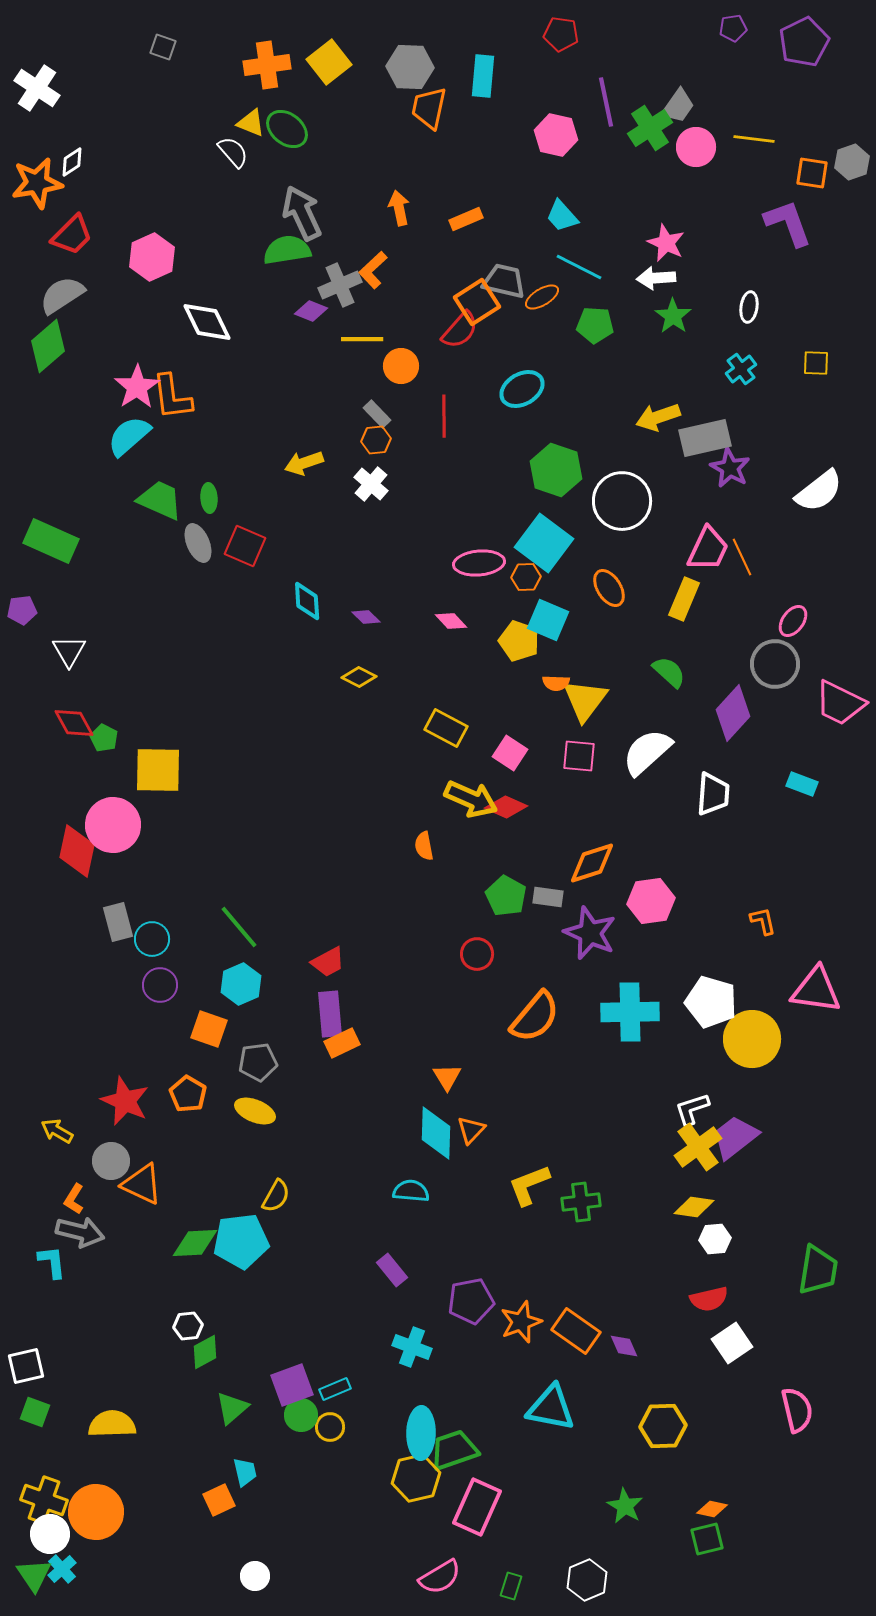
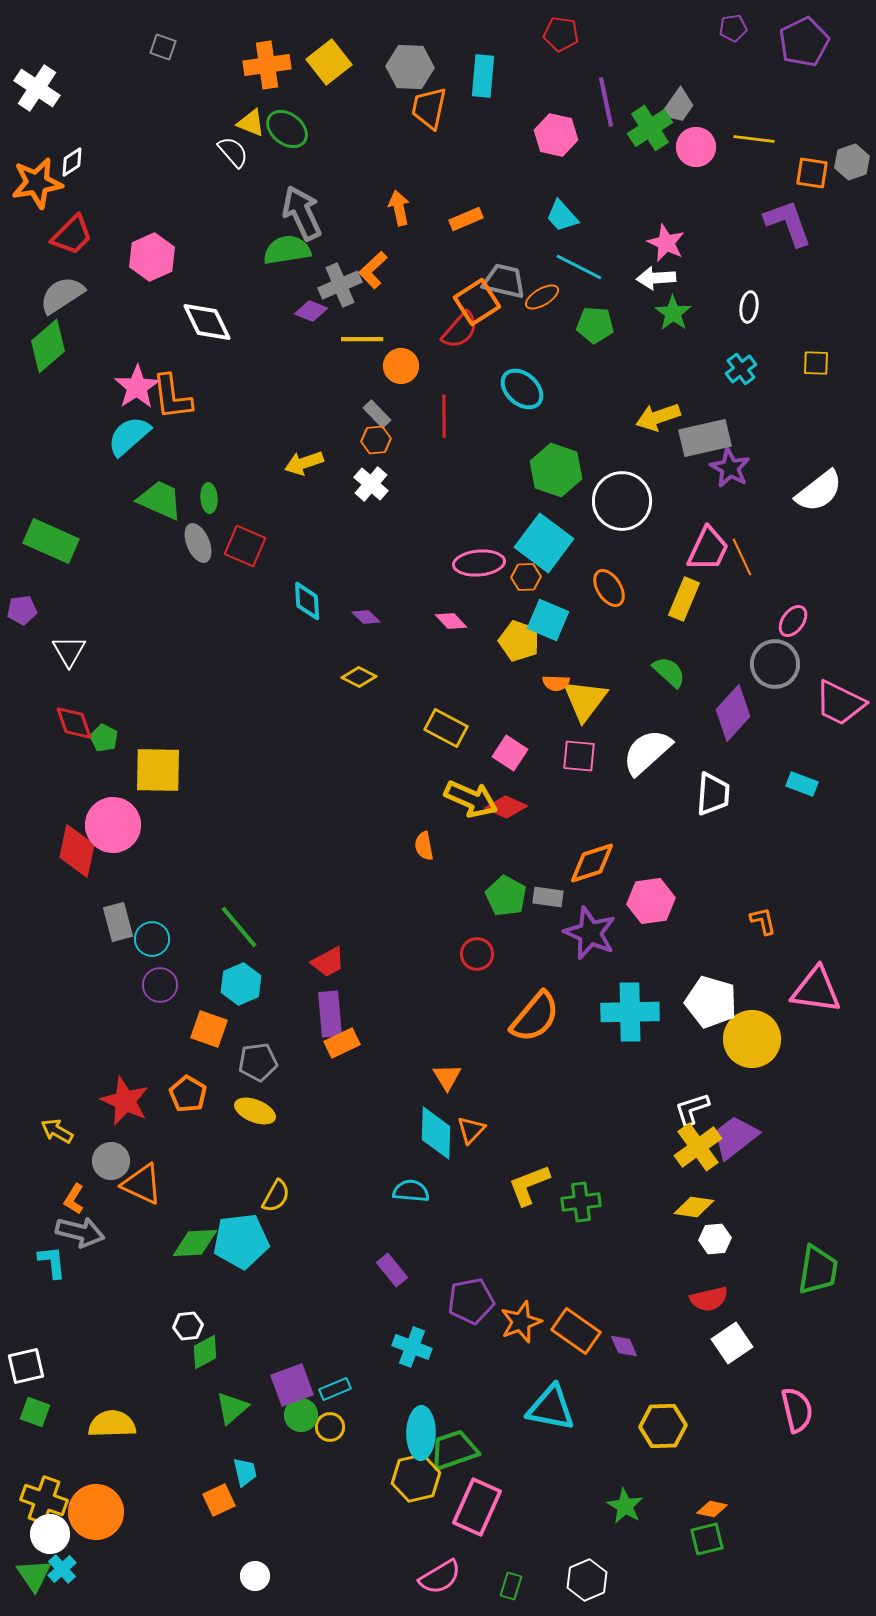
green star at (673, 316): moved 3 px up
cyan ellipse at (522, 389): rotated 72 degrees clockwise
red diamond at (74, 723): rotated 9 degrees clockwise
